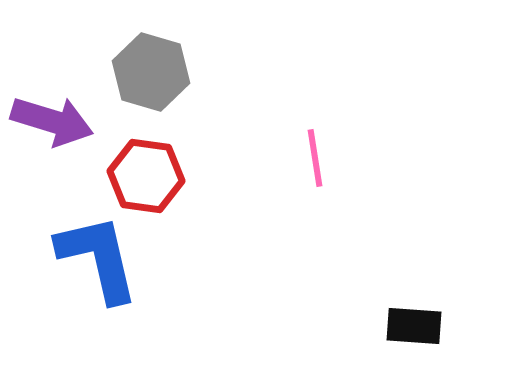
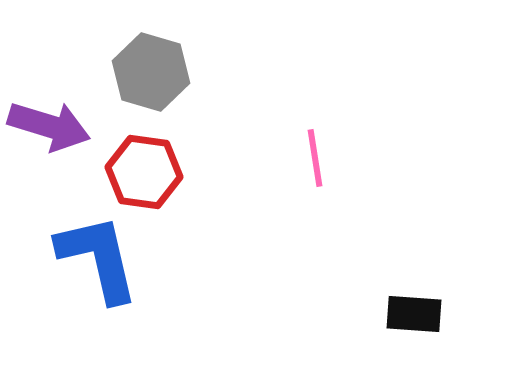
purple arrow: moved 3 px left, 5 px down
red hexagon: moved 2 px left, 4 px up
black rectangle: moved 12 px up
